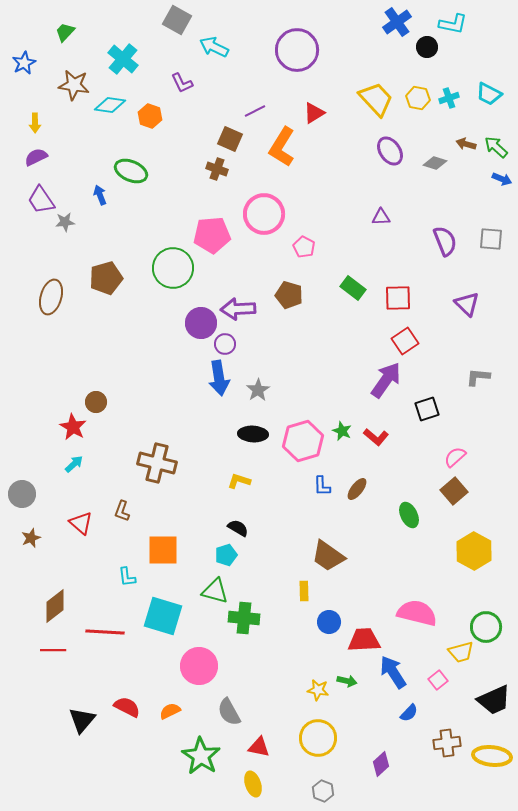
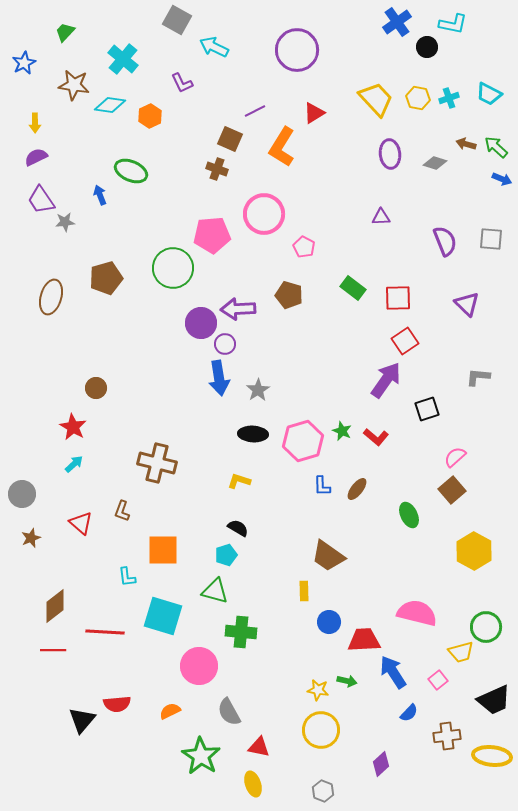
orange hexagon at (150, 116): rotated 15 degrees clockwise
purple ellipse at (390, 151): moved 3 px down; rotated 28 degrees clockwise
brown circle at (96, 402): moved 14 px up
brown square at (454, 491): moved 2 px left, 1 px up
green cross at (244, 618): moved 3 px left, 14 px down
red semicircle at (127, 707): moved 10 px left, 3 px up; rotated 148 degrees clockwise
yellow circle at (318, 738): moved 3 px right, 8 px up
brown cross at (447, 743): moved 7 px up
